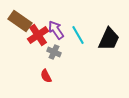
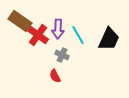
purple arrow: moved 2 px right, 1 px up; rotated 144 degrees counterclockwise
red cross: rotated 20 degrees counterclockwise
gray cross: moved 8 px right, 3 px down
red semicircle: moved 9 px right
